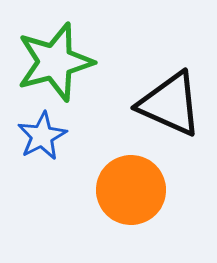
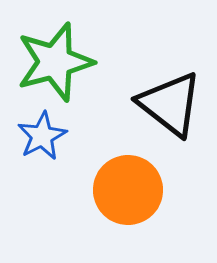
black triangle: rotated 14 degrees clockwise
orange circle: moved 3 px left
